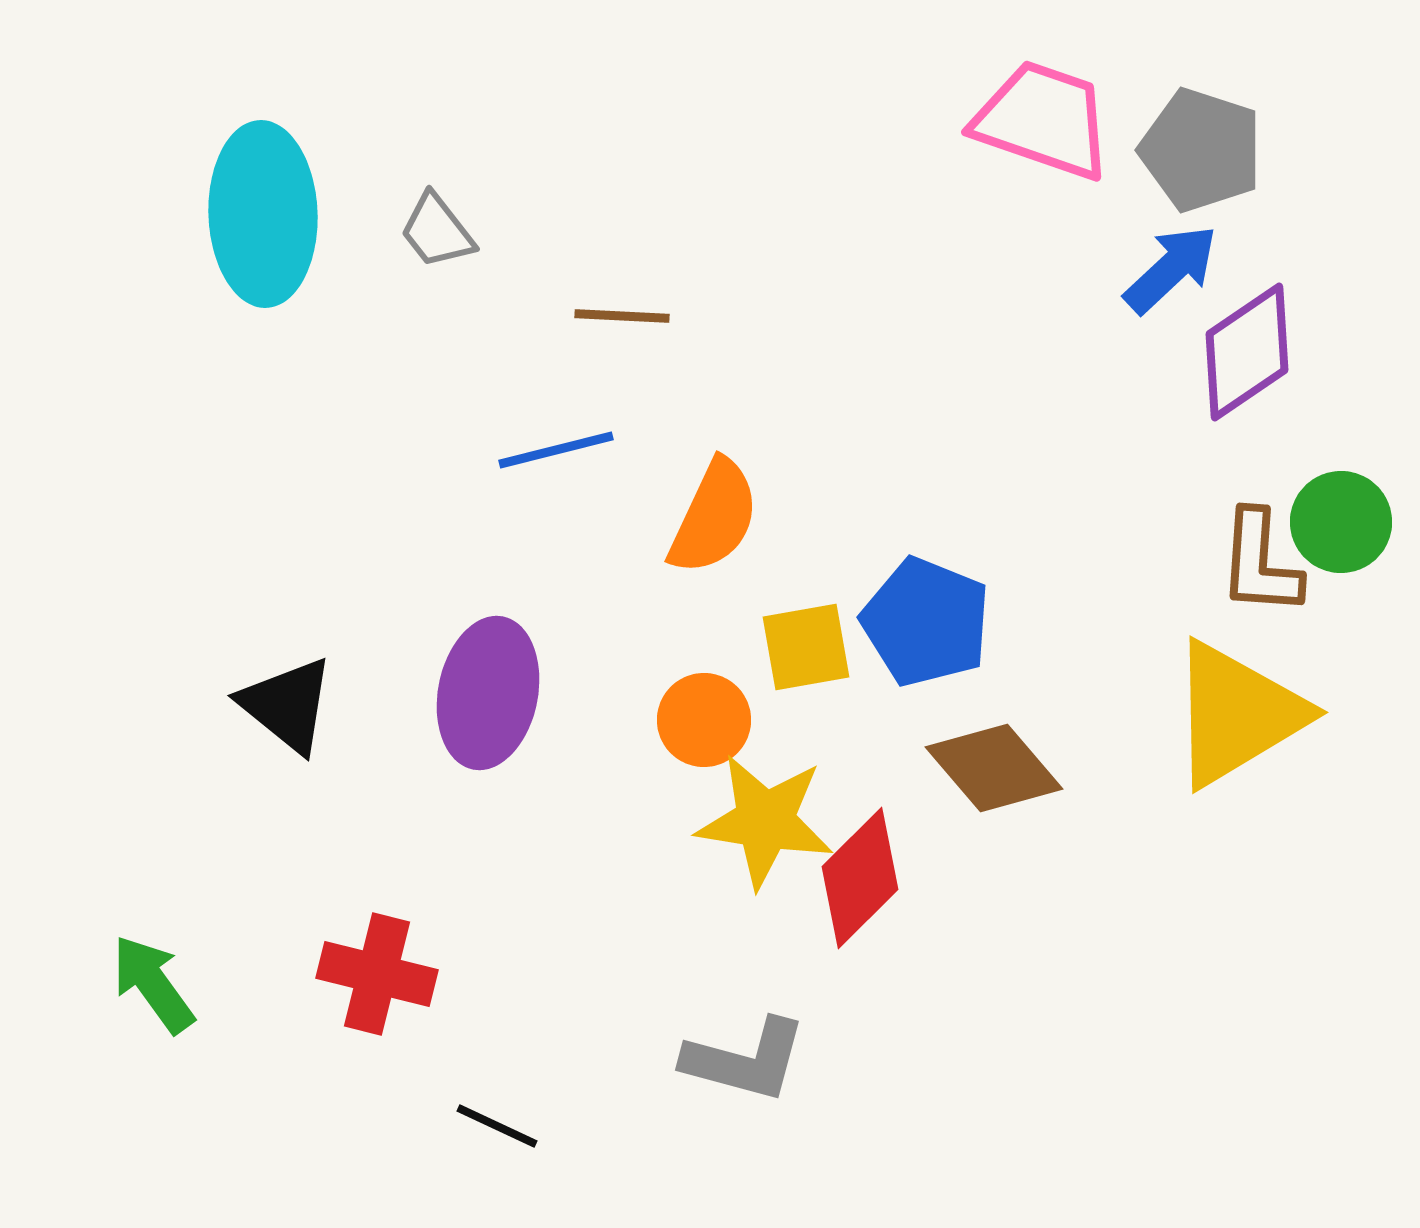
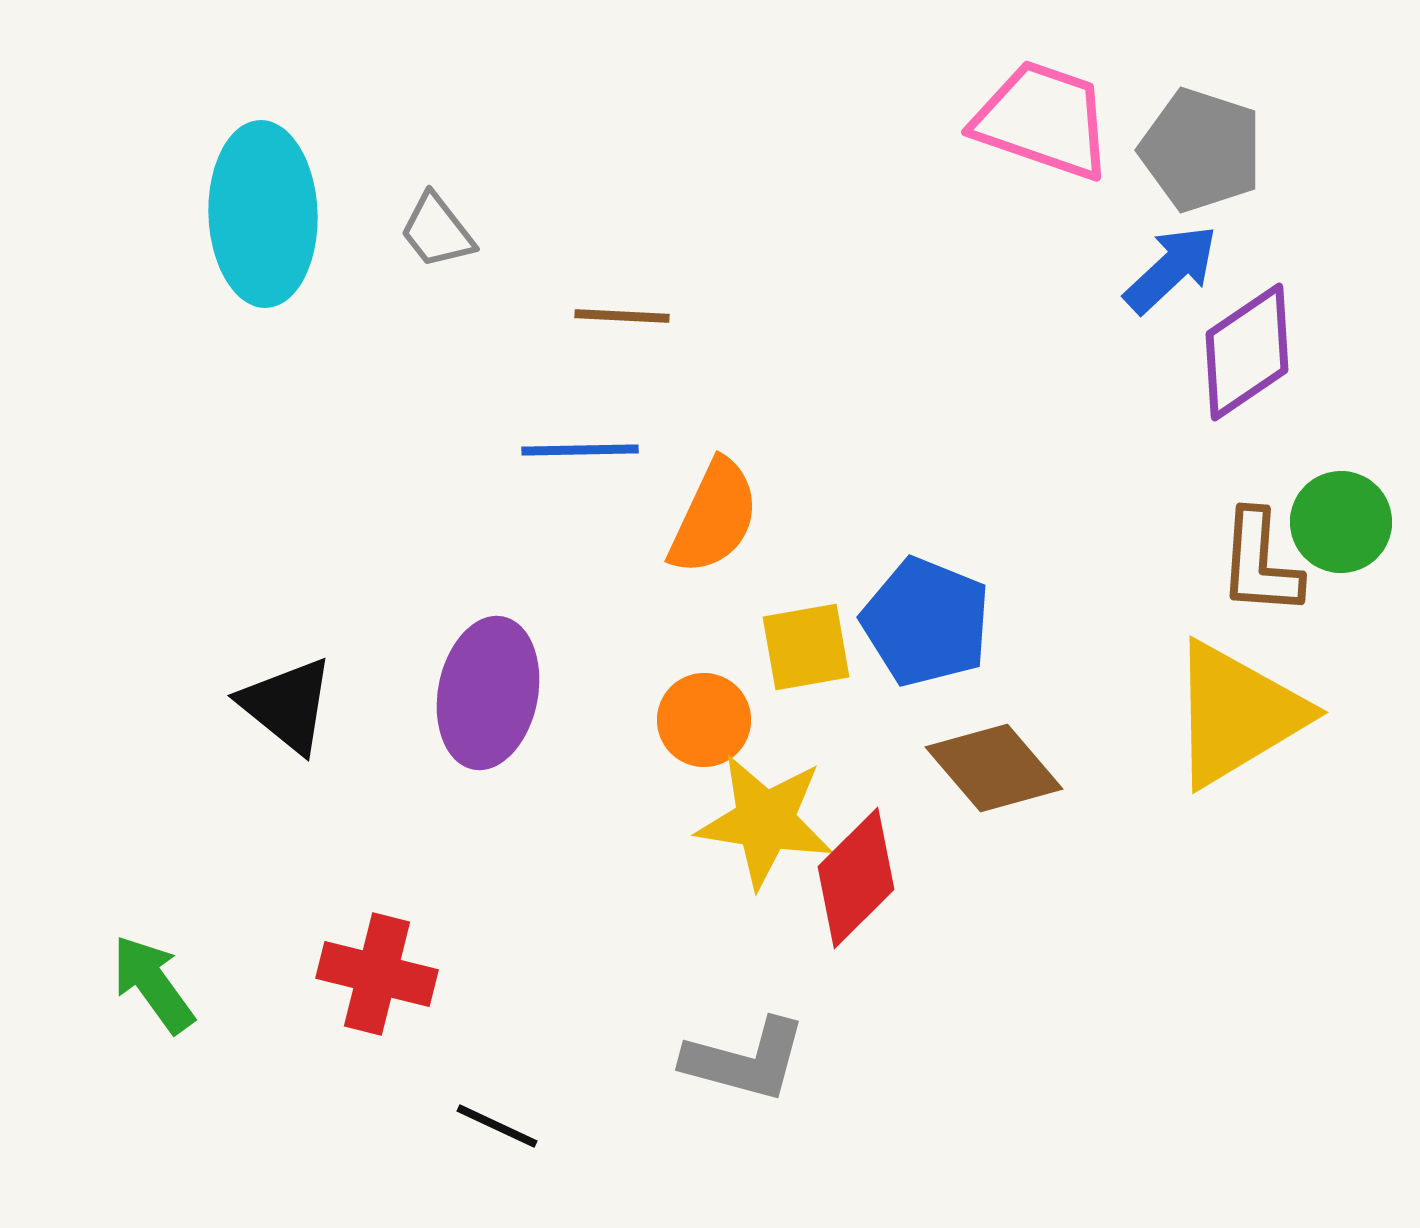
blue line: moved 24 px right; rotated 13 degrees clockwise
red diamond: moved 4 px left
